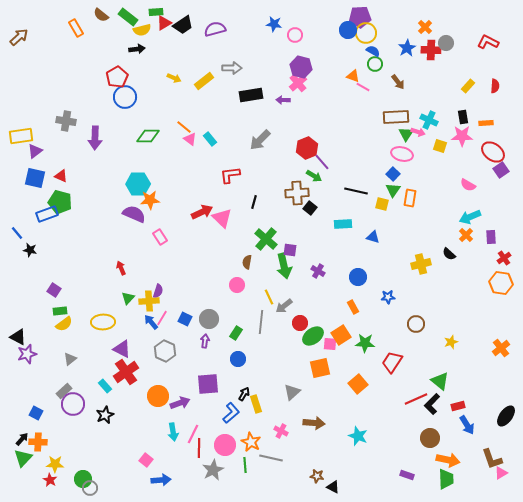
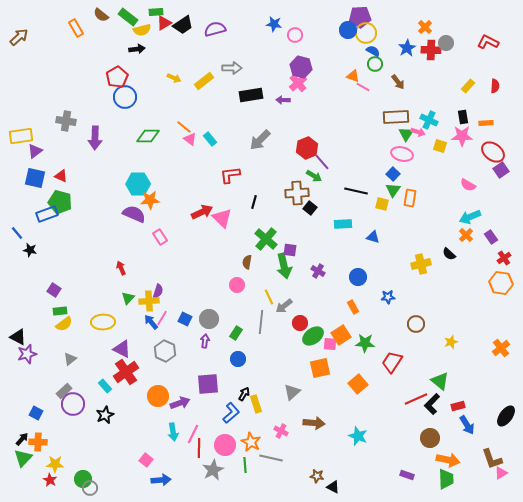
purple rectangle at (491, 237): rotated 32 degrees counterclockwise
